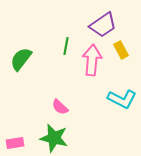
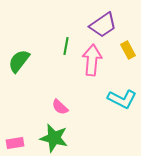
yellow rectangle: moved 7 px right
green semicircle: moved 2 px left, 2 px down
